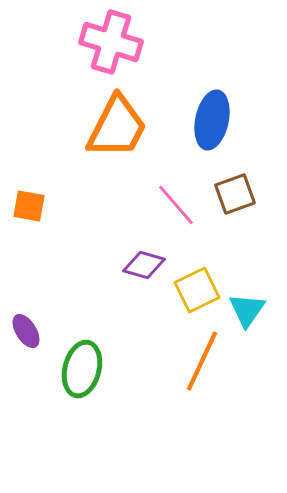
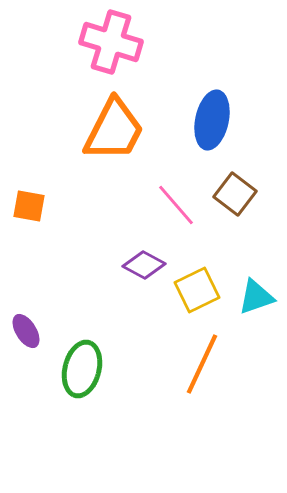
orange trapezoid: moved 3 px left, 3 px down
brown square: rotated 33 degrees counterclockwise
purple diamond: rotated 12 degrees clockwise
cyan triangle: moved 9 px right, 13 px up; rotated 36 degrees clockwise
orange line: moved 3 px down
